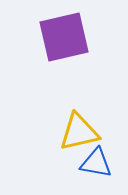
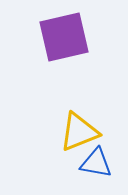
yellow triangle: rotated 9 degrees counterclockwise
